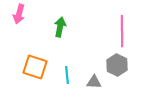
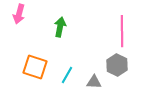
cyan line: rotated 36 degrees clockwise
